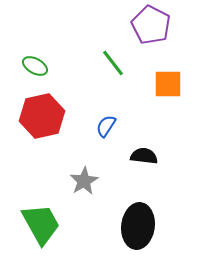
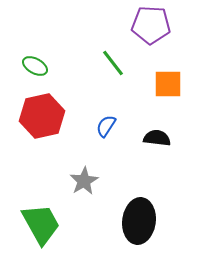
purple pentagon: rotated 24 degrees counterclockwise
black semicircle: moved 13 px right, 18 px up
black ellipse: moved 1 px right, 5 px up
